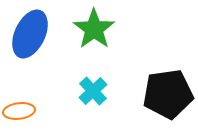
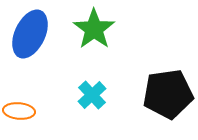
cyan cross: moved 1 px left, 4 px down
orange ellipse: rotated 12 degrees clockwise
